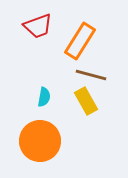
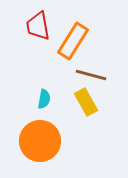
red trapezoid: rotated 100 degrees clockwise
orange rectangle: moved 7 px left
cyan semicircle: moved 2 px down
yellow rectangle: moved 1 px down
